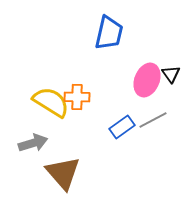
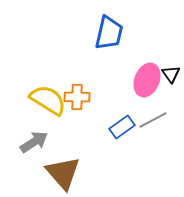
yellow semicircle: moved 3 px left, 2 px up
gray arrow: moved 1 px right, 1 px up; rotated 16 degrees counterclockwise
